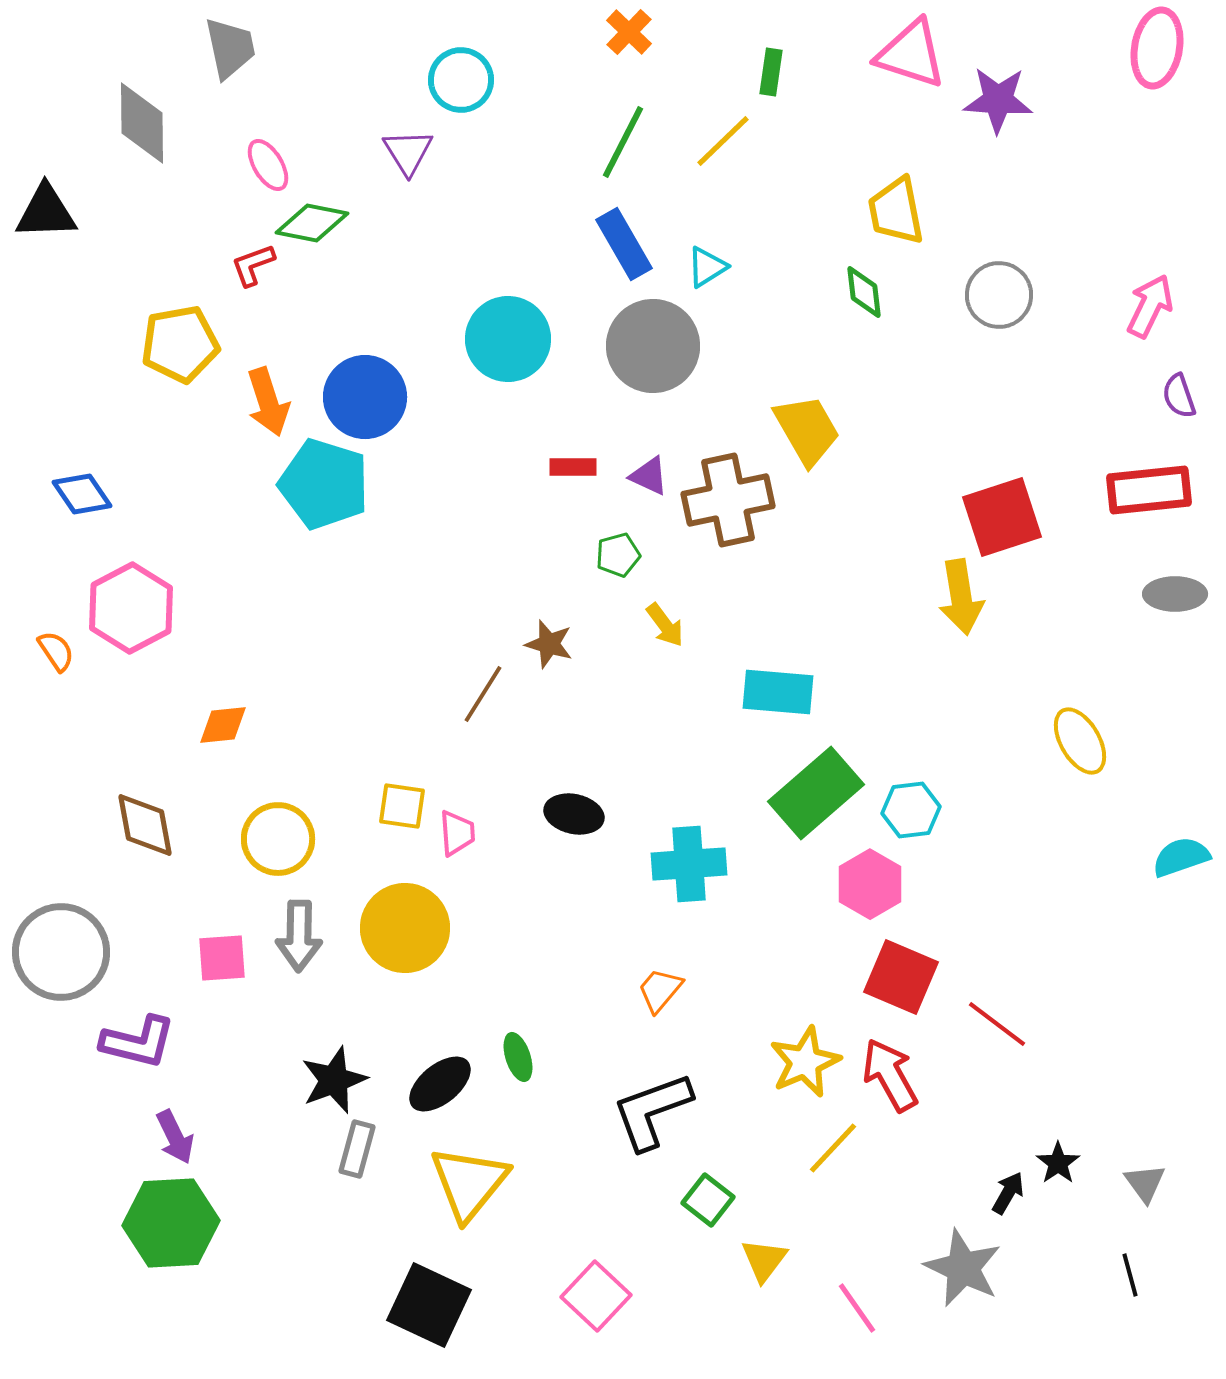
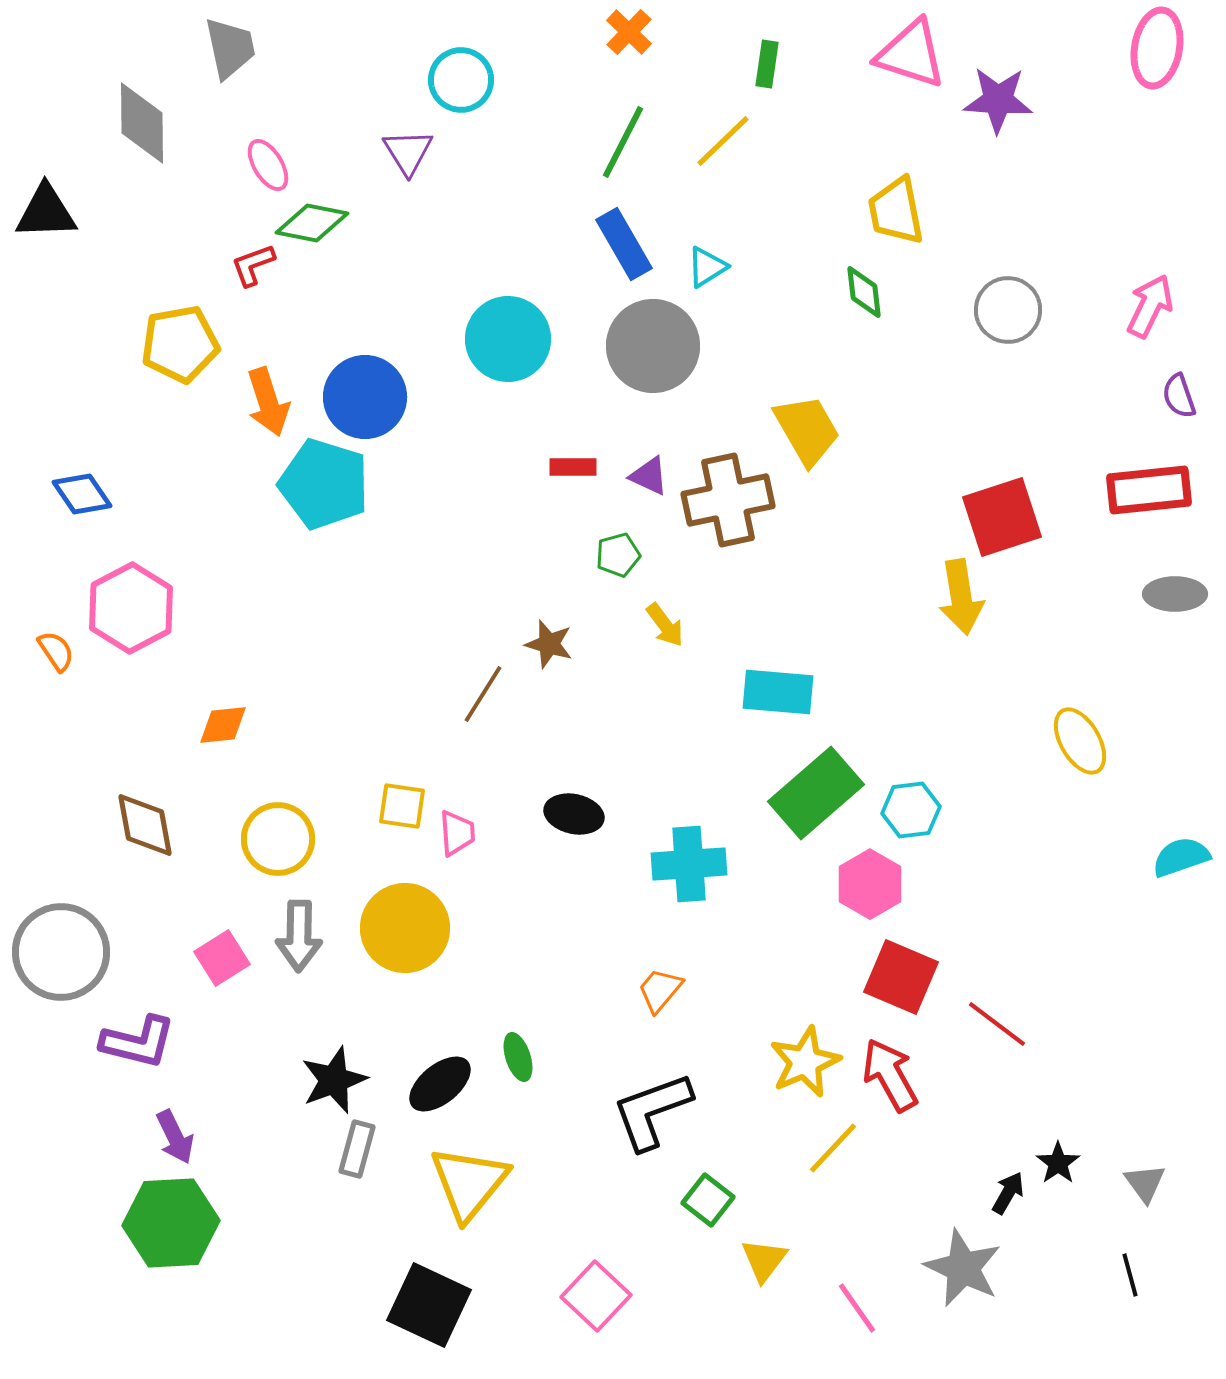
green rectangle at (771, 72): moved 4 px left, 8 px up
gray circle at (999, 295): moved 9 px right, 15 px down
pink square at (222, 958): rotated 28 degrees counterclockwise
